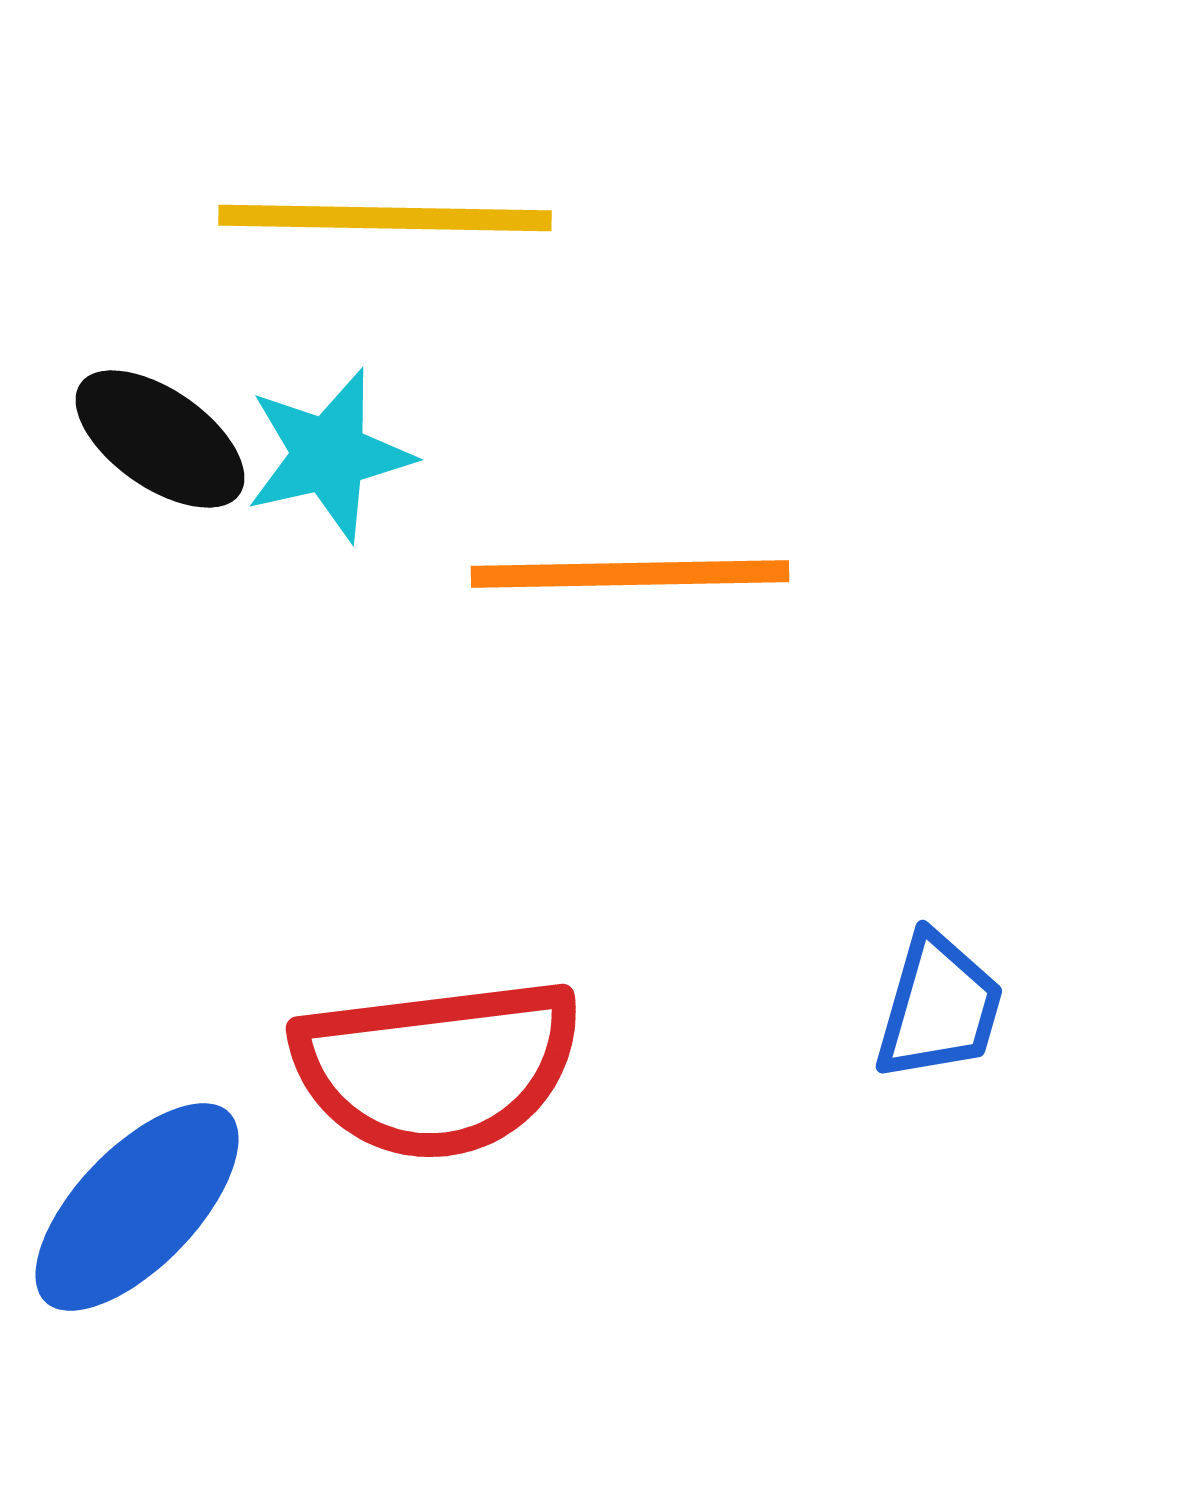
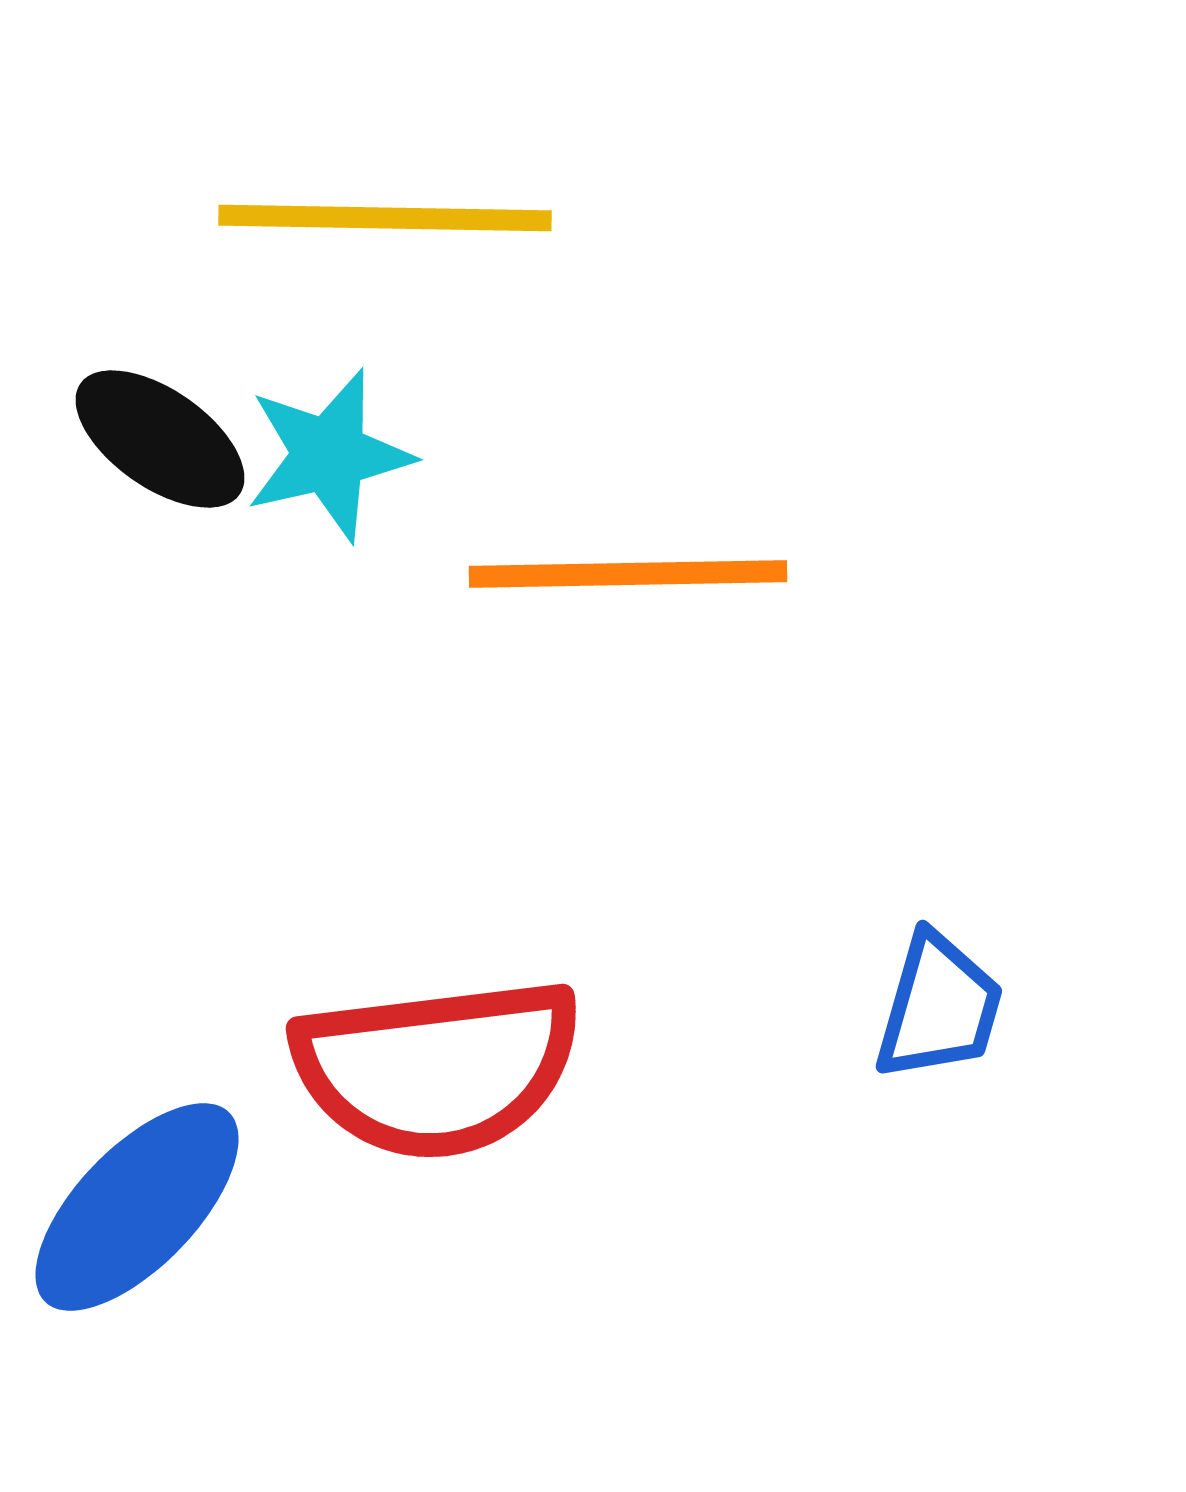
orange line: moved 2 px left
